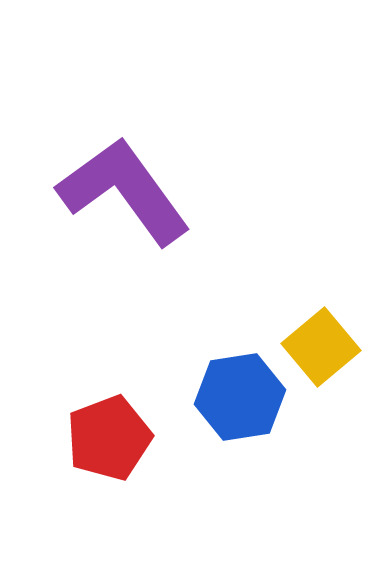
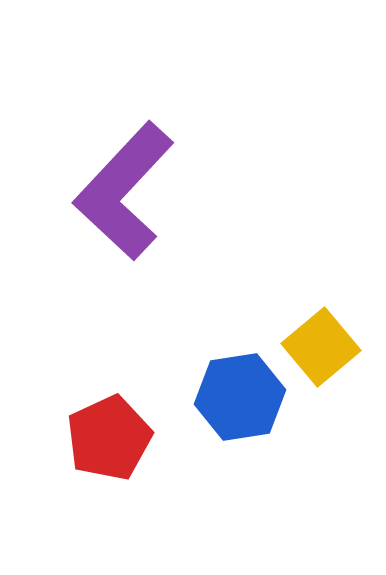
purple L-shape: rotated 101 degrees counterclockwise
red pentagon: rotated 4 degrees counterclockwise
